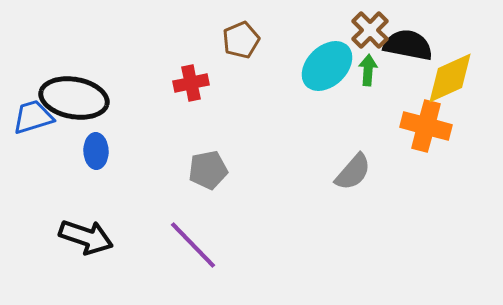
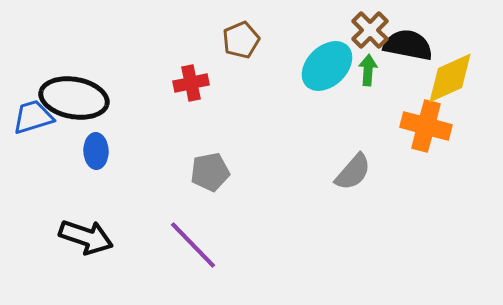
gray pentagon: moved 2 px right, 2 px down
